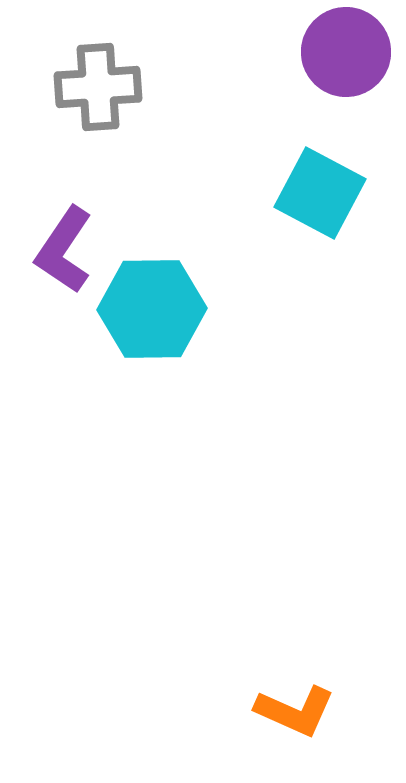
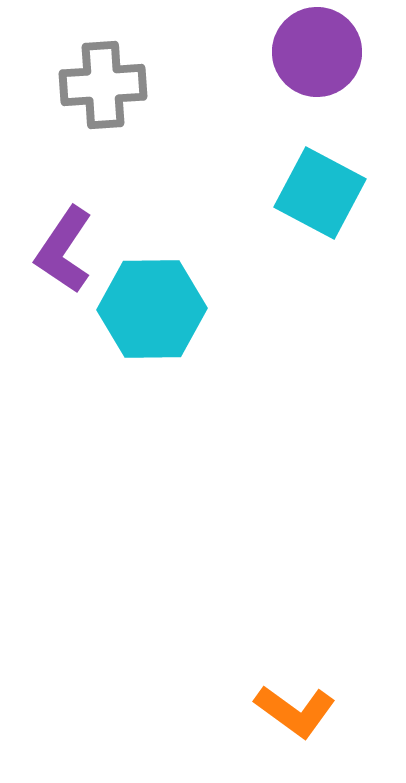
purple circle: moved 29 px left
gray cross: moved 5 px right, 2 px up
orange L-shape: rotated 12 degrees clockwise
